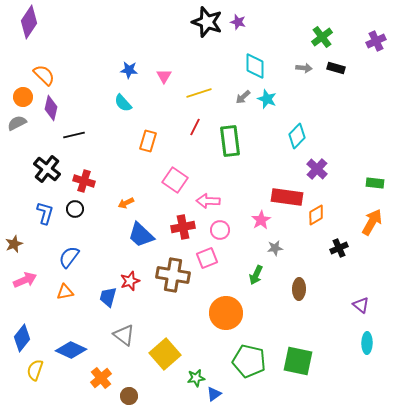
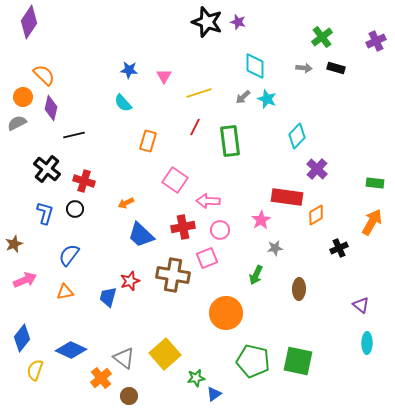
blue semicircle at (69, 257): moved 2 px up
gray triangle at (124, 335): moved 23 px down
green pentagon at (249, 361): moved 4 px right
